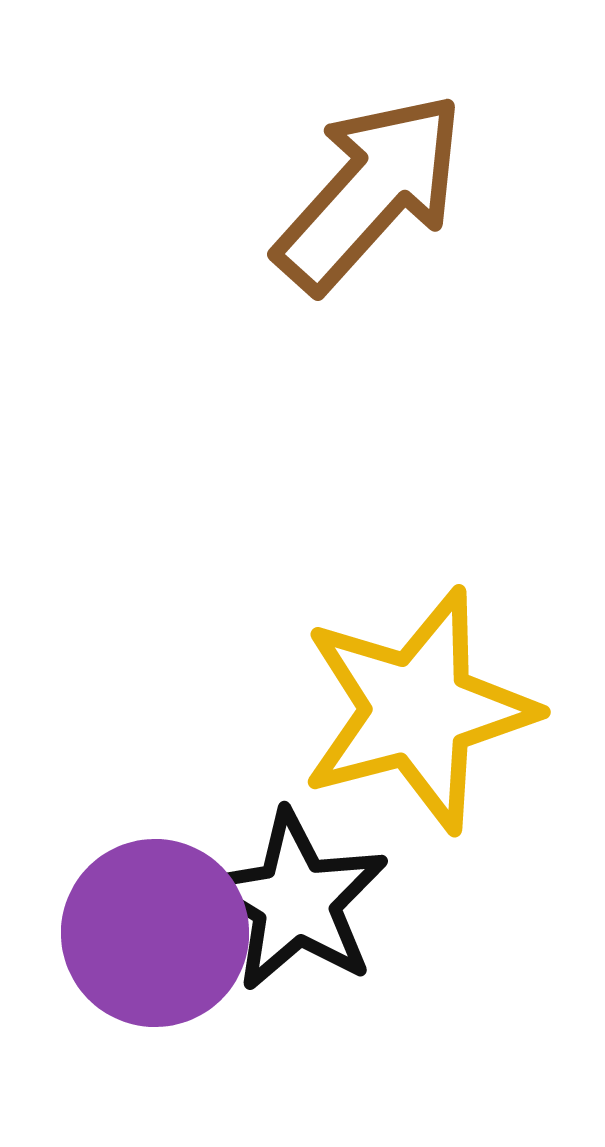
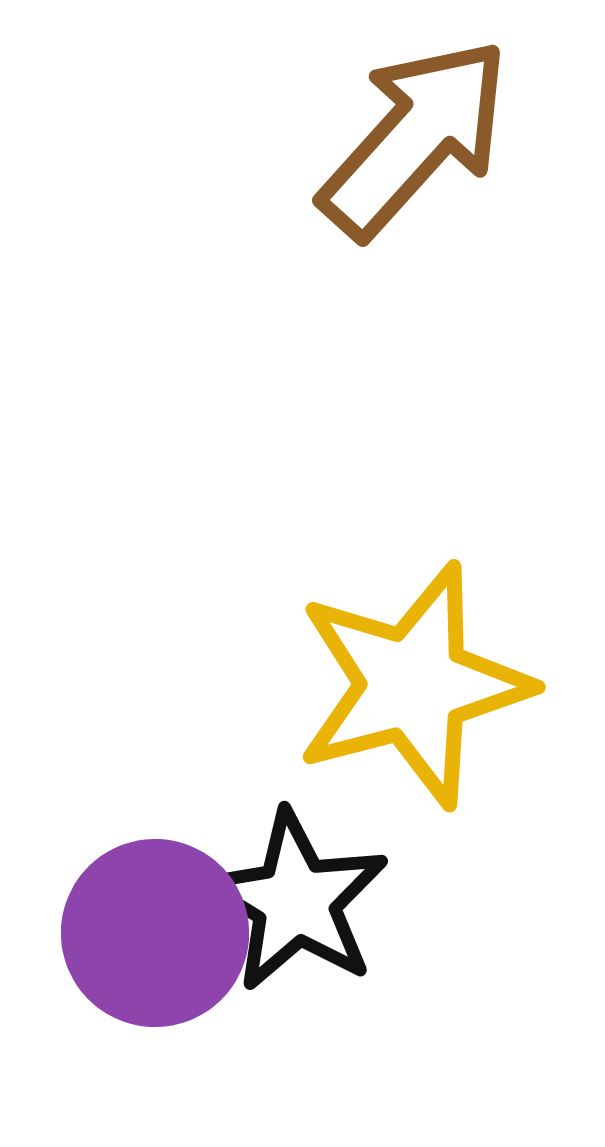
brown arrow: moved 45 px right, 54 px up
yellow star: moved 5 px left, 25 px up
